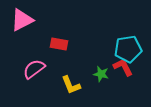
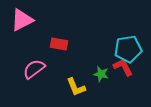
yellow L-shape: moved 5 px right, 2 px down
